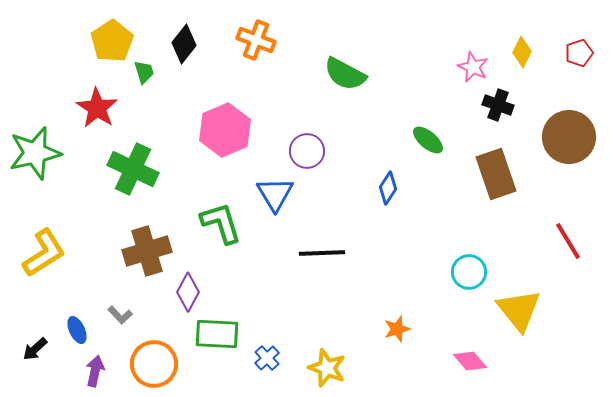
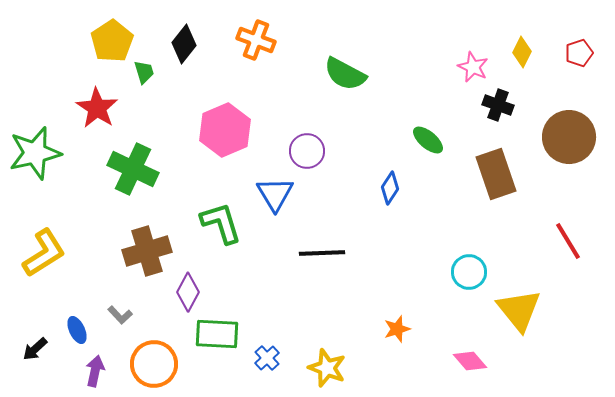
blue diamond: moved 2 px right
